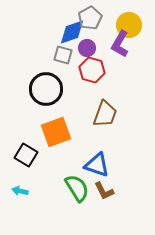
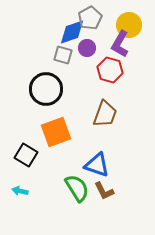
red hexagon: moved 18 px right
